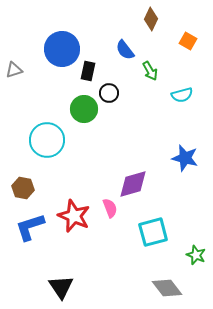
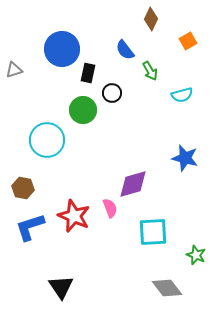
orange square: rotated 30 degrees clockwise
black rectangle: moved 2 px down
black circle: moved 3 px right
green circle: moved 1 px left, 1 px down
cyan square: rotated 12 degrees clockwise
